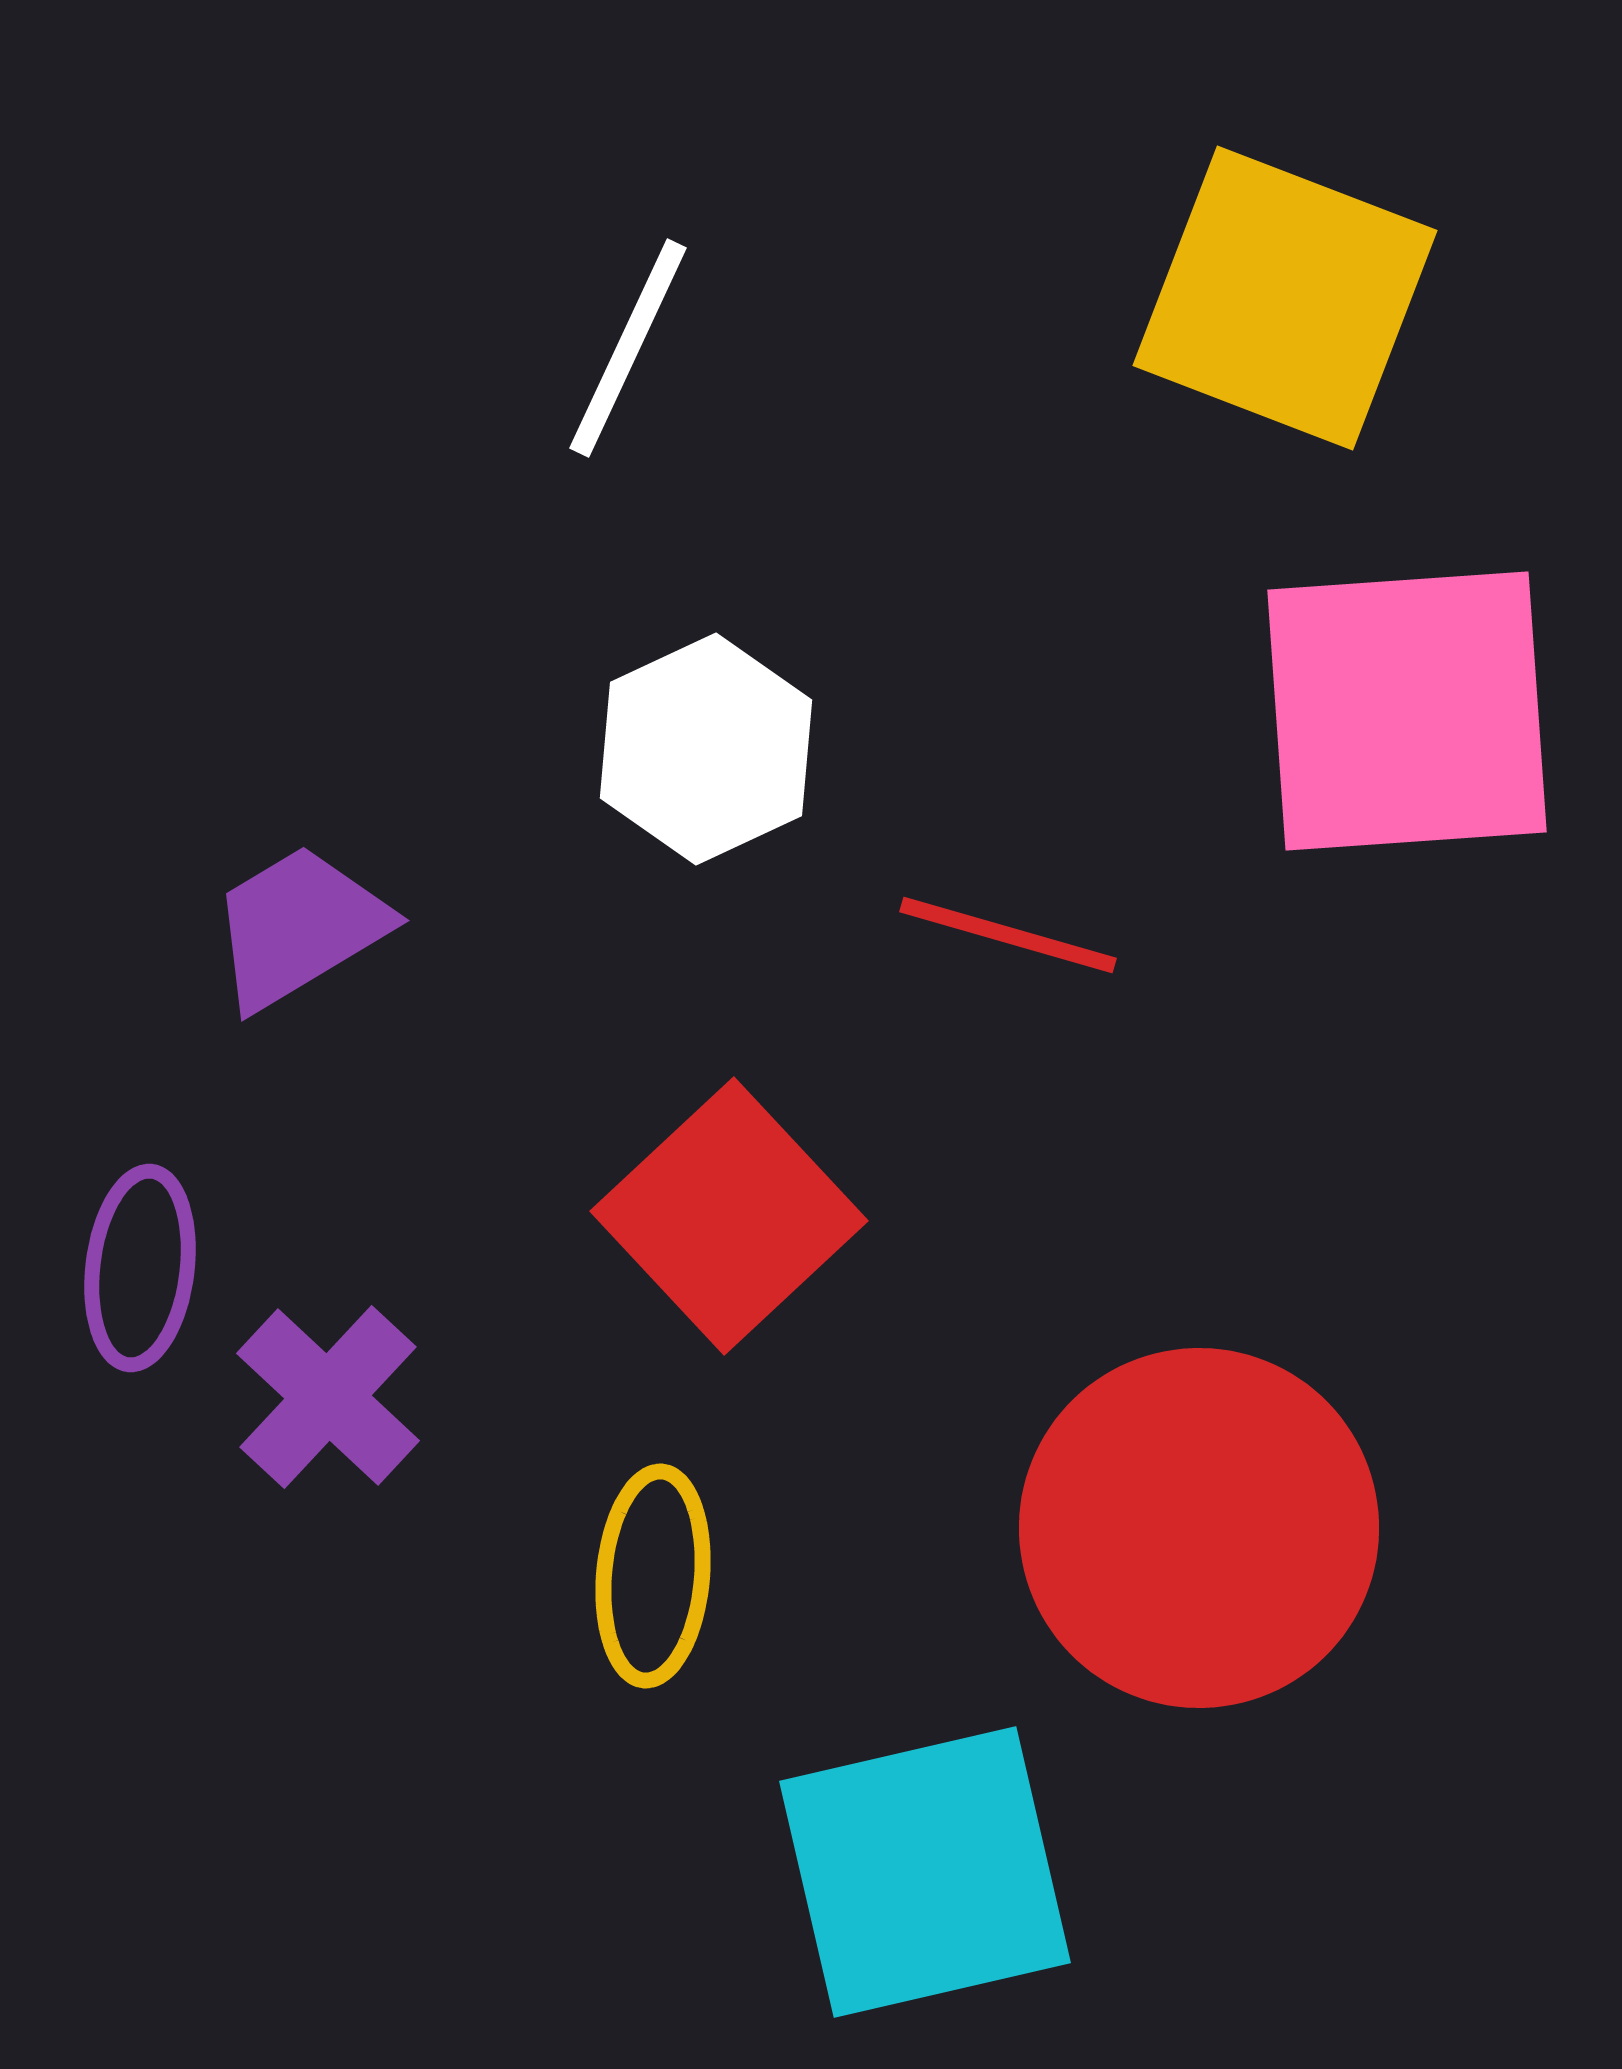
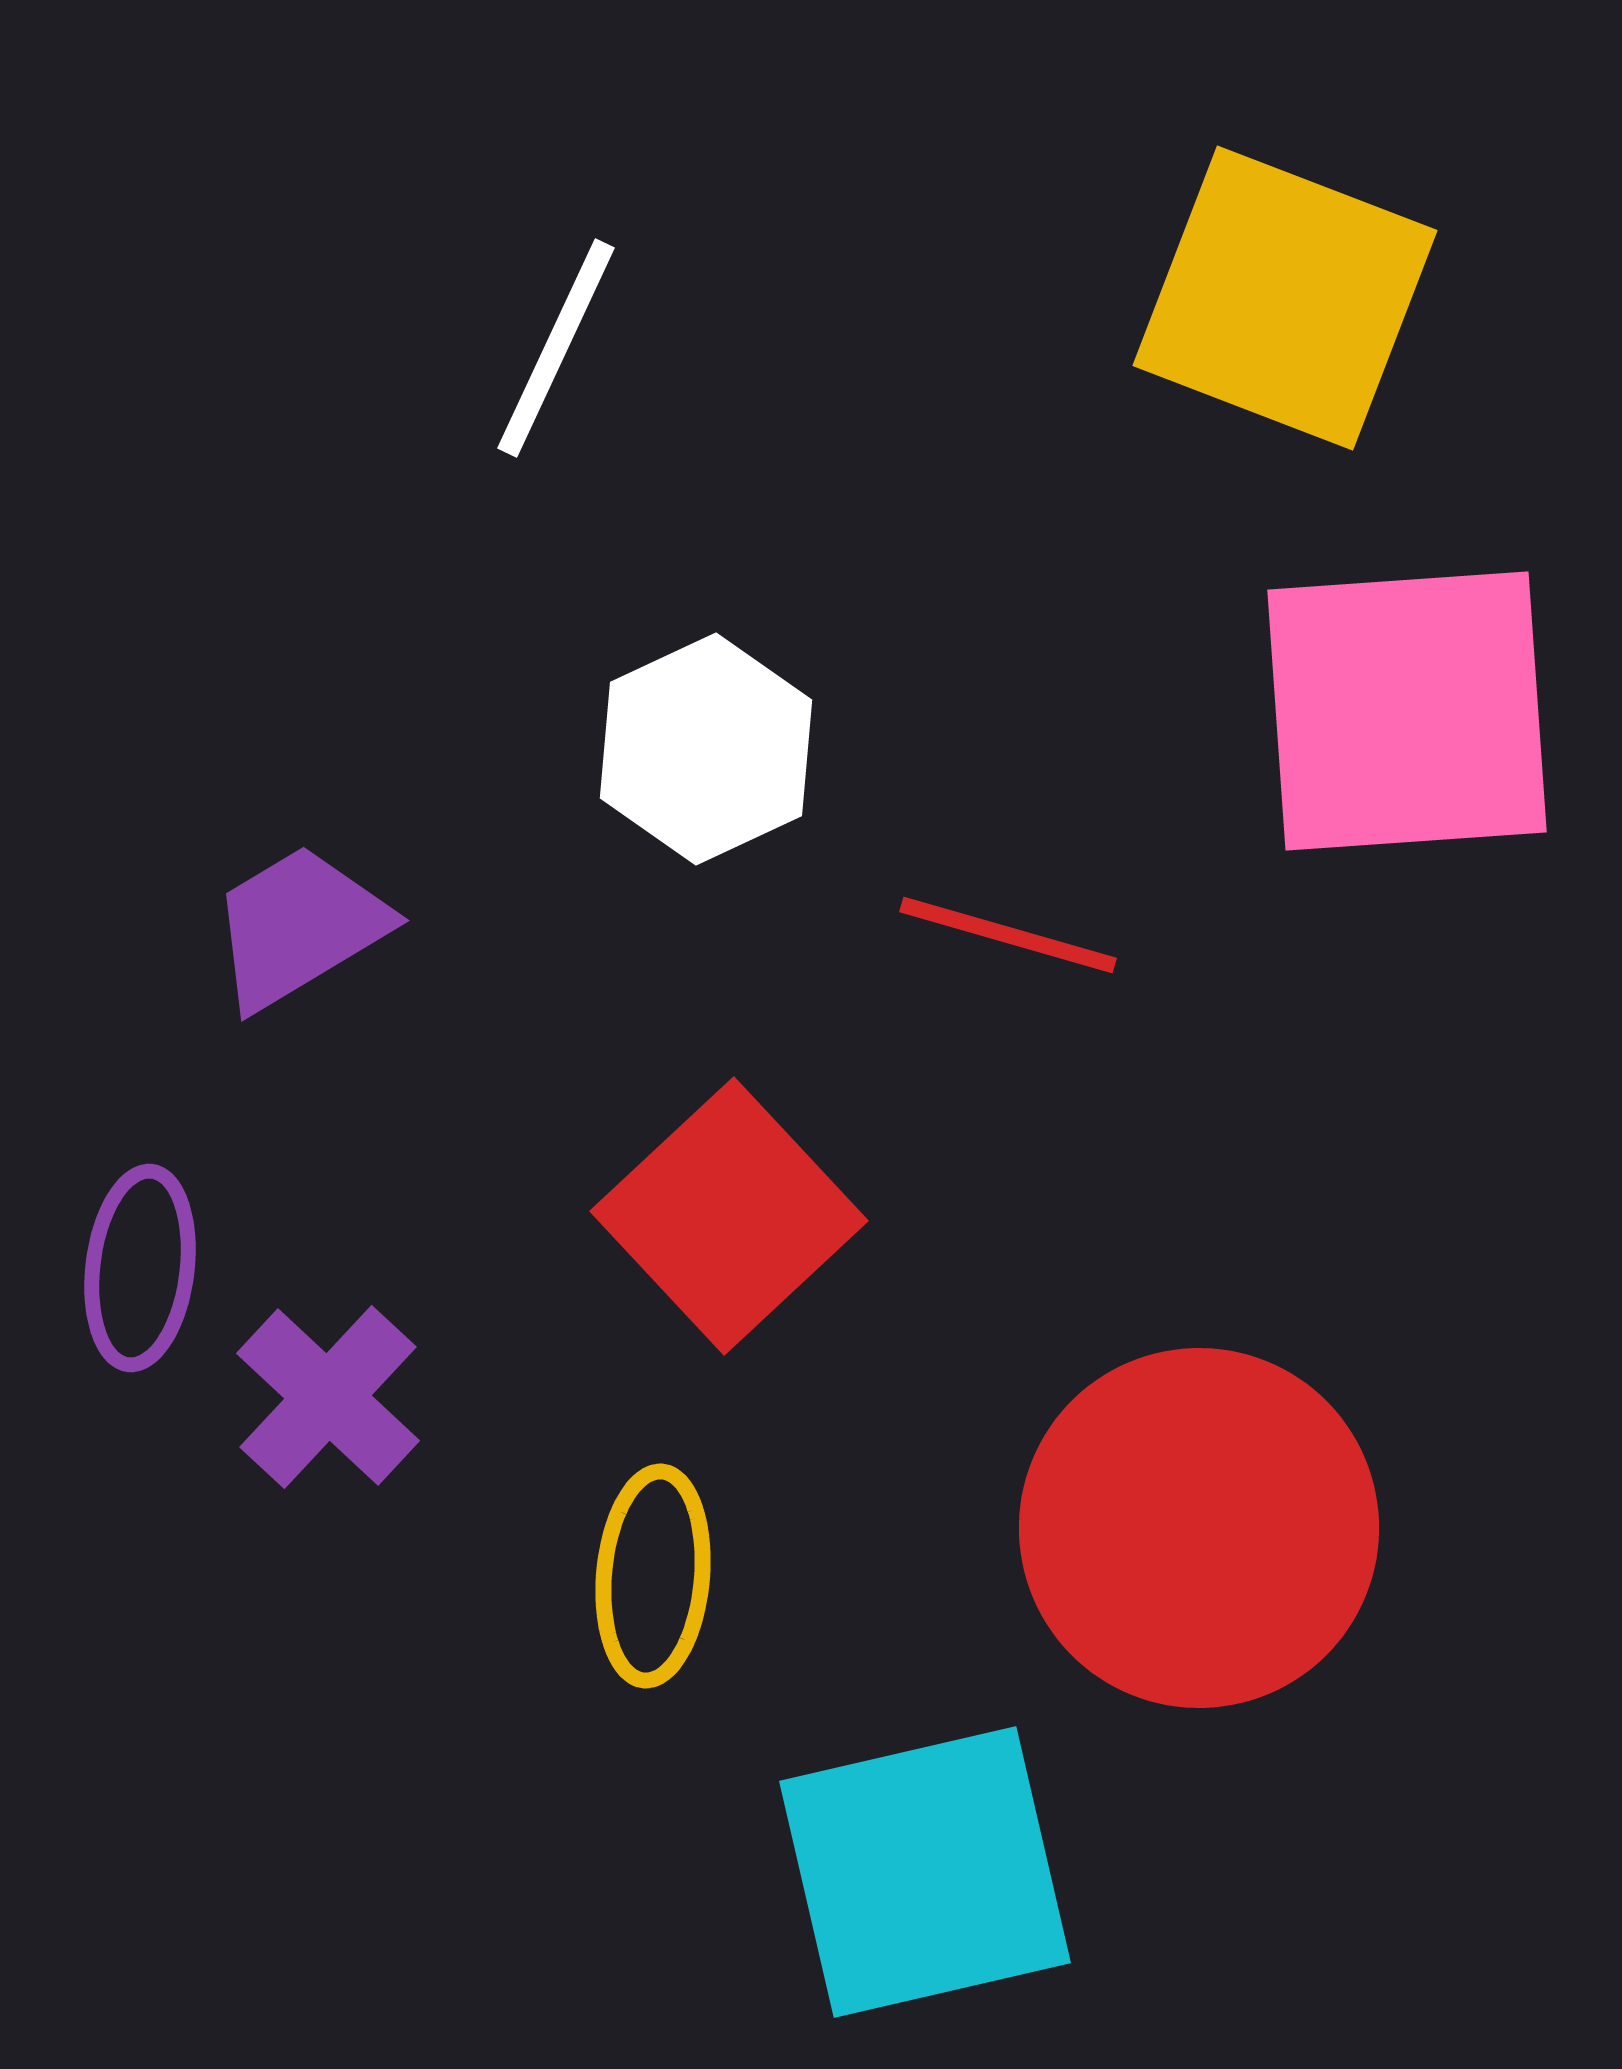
white line: moved 72 px left
